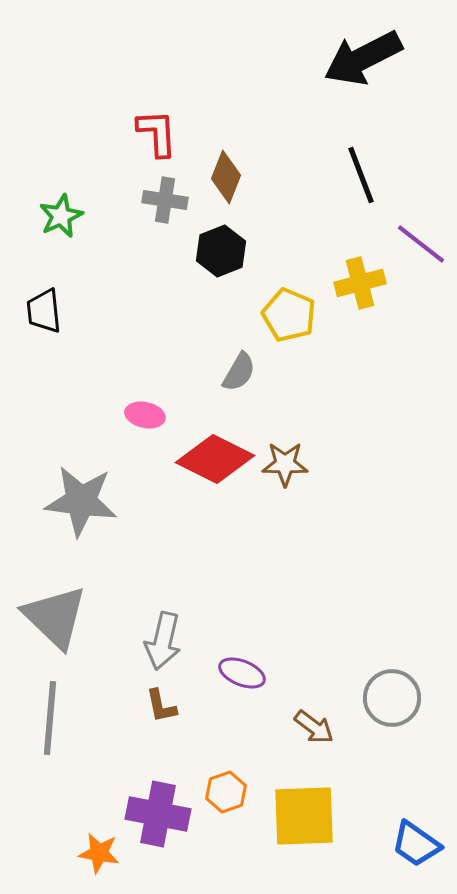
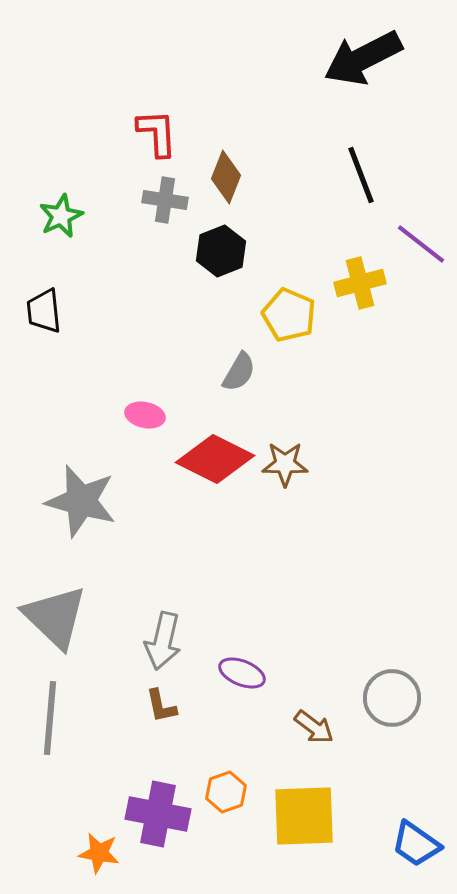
gray star: rotated 8 degrees clockwise
